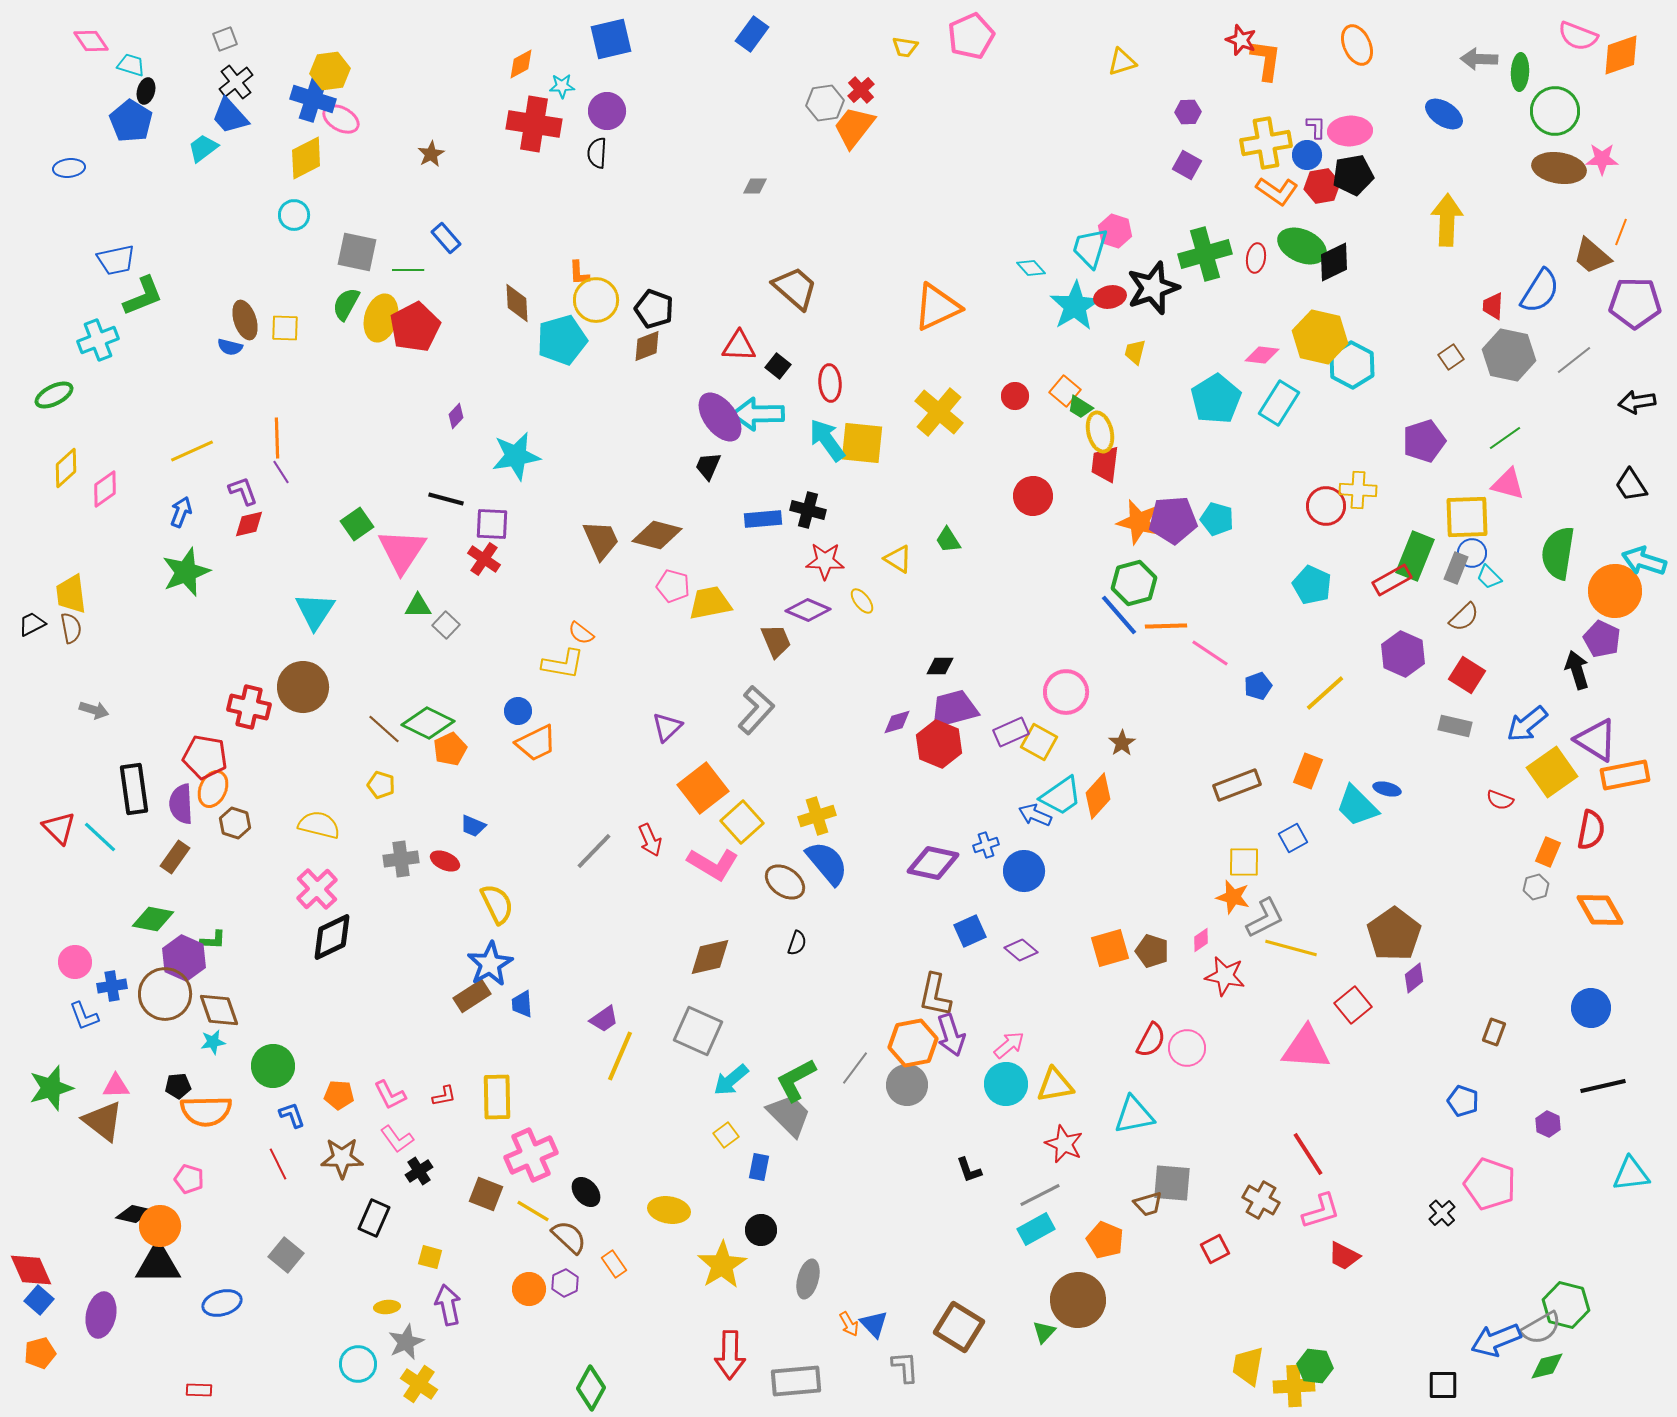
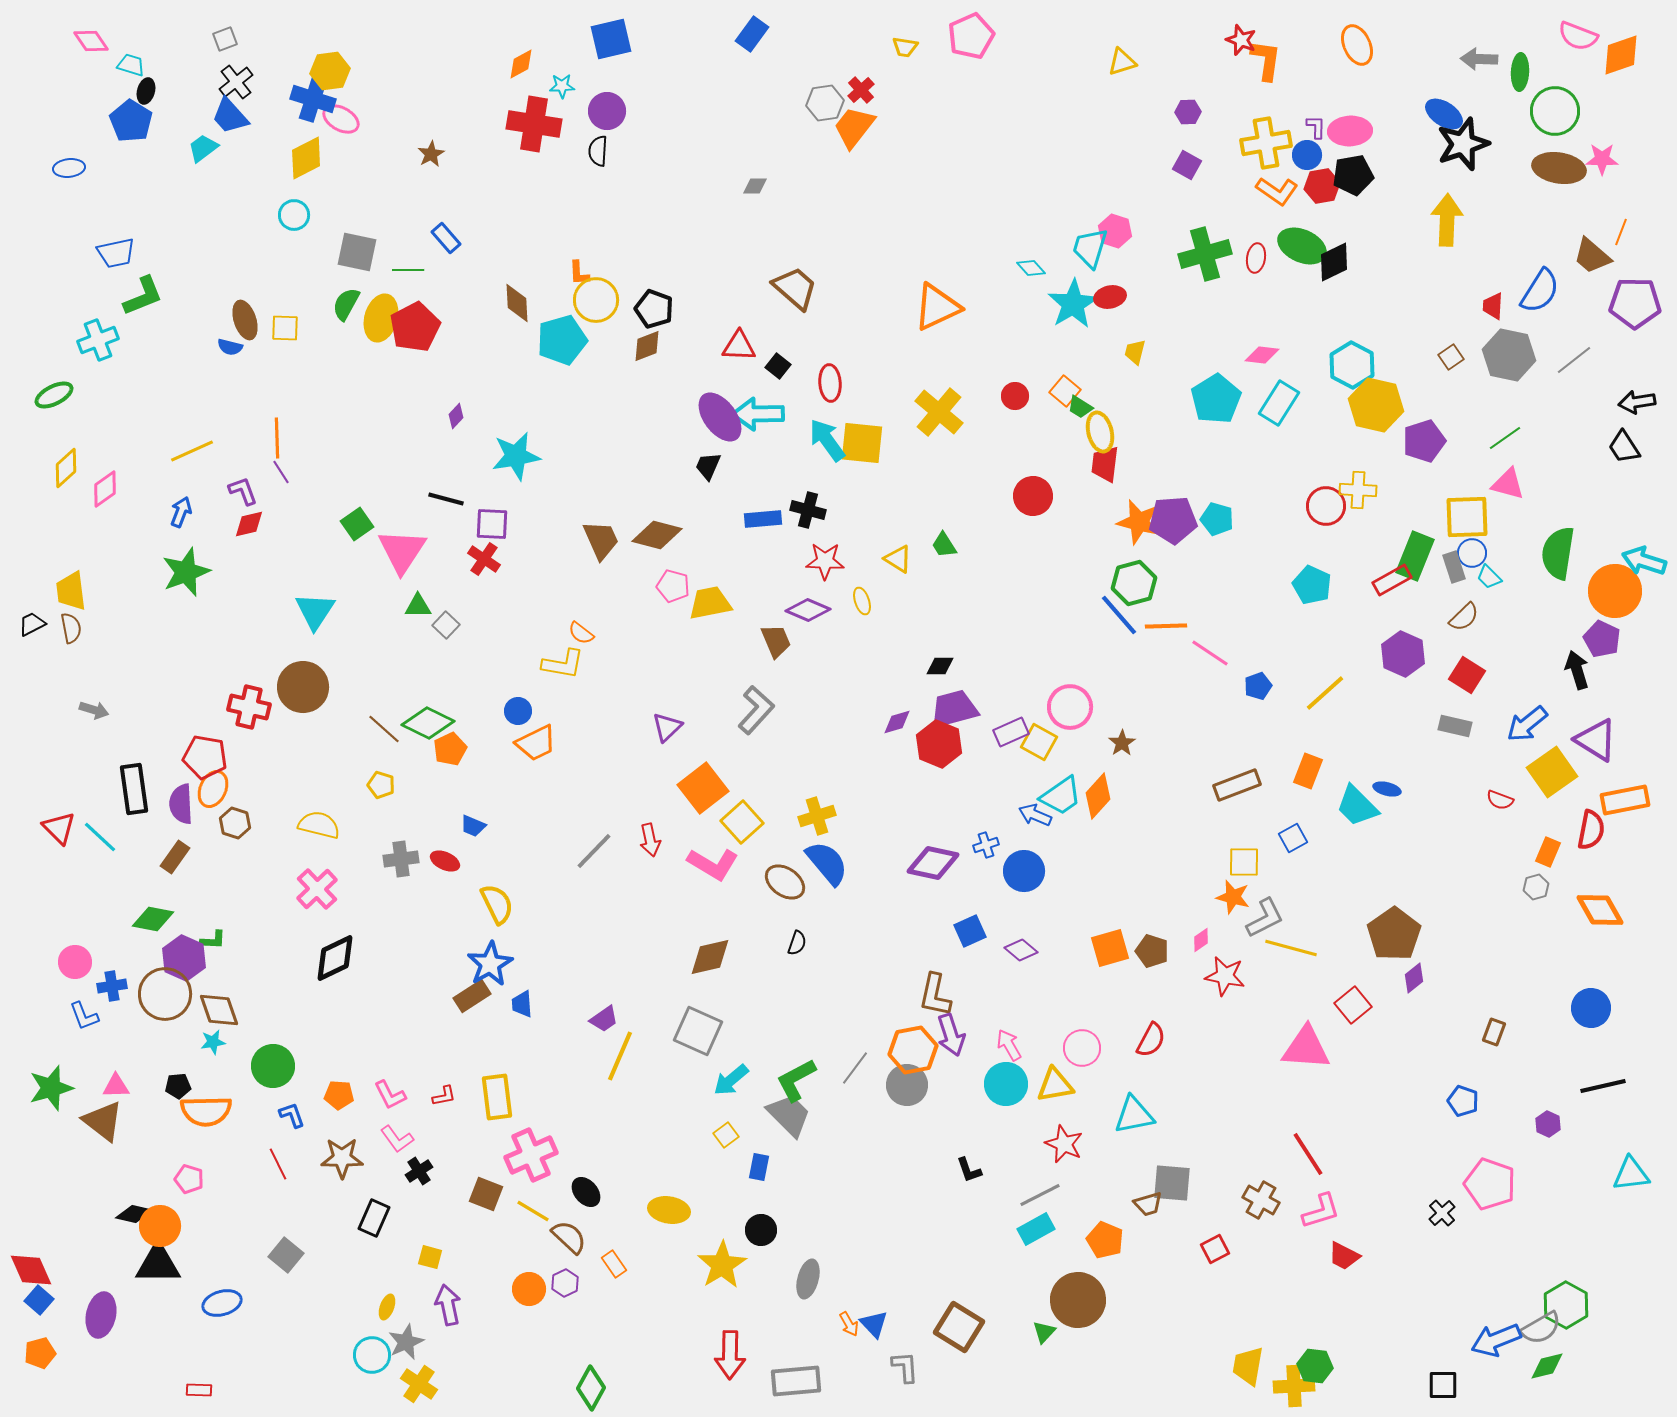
black semicircle at (597, 153): moved 1 px right, 2 px up
blue trapezoid at (116, 260): moved 7 px up
black star at (1153, 288): moved 310 px right, 144 px up
cyan star at (1075, 306): moved 2 px left, 2 px up
yellow hexagon at (1320, 337): moved 56 px right, 68 px down
black trapezoid at (1631, 485): moved 7 px left, 38 px up
green trapezoid at (948, 540): moved 4 px left, 5 px down
gray rectangle at (1456, 568): moved 2 px left, 1 px up; rotated 40 degrees counterclockwise
yellow trapezoid at (71, 594): moved 3 px up
yellow ellipse at (862, 601): rotated 20 degrees clockwise
pink circle at (1066, 692): moved 4 px right, 15 px down
orange rectangle at (1625, 775): moved 25 px down
red arrow at (650, 840): rotated 12 degrees clockwise
black diamond at (332, 937): moved 3 px right, 21 px down
orange hexagon at (913, 1043): moved 7 px down
pink arrow at (1009, 1045): rotated 80 degrees counterclockwise
pink circle at (1187, 1048): moved 105 px left
yellow rectangle at (497, 1097): rotated 6 degrees counterclockwise
green hexagon at (1566, 1305): rotated 15 degrees clockwise
yellow ellipse at (387, 1307): rotated 65 degrees counterclockwise
cyan circle at (358, 1364): moved 14 px right, 9 px up
